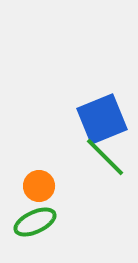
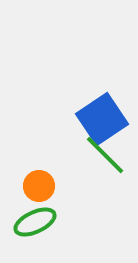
blue square: rotated 12 degrees counterclockwise
green line: moved 2 px up
